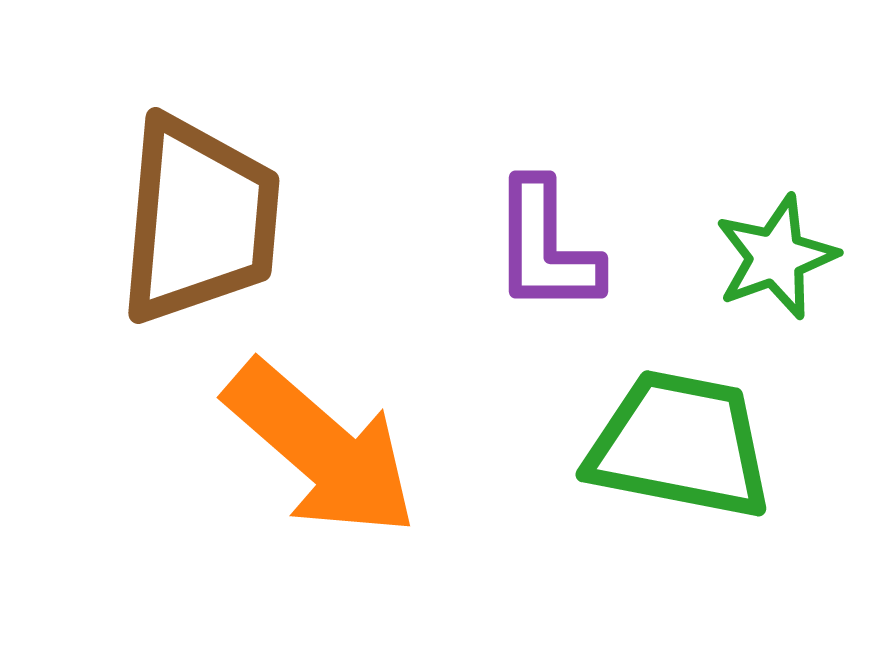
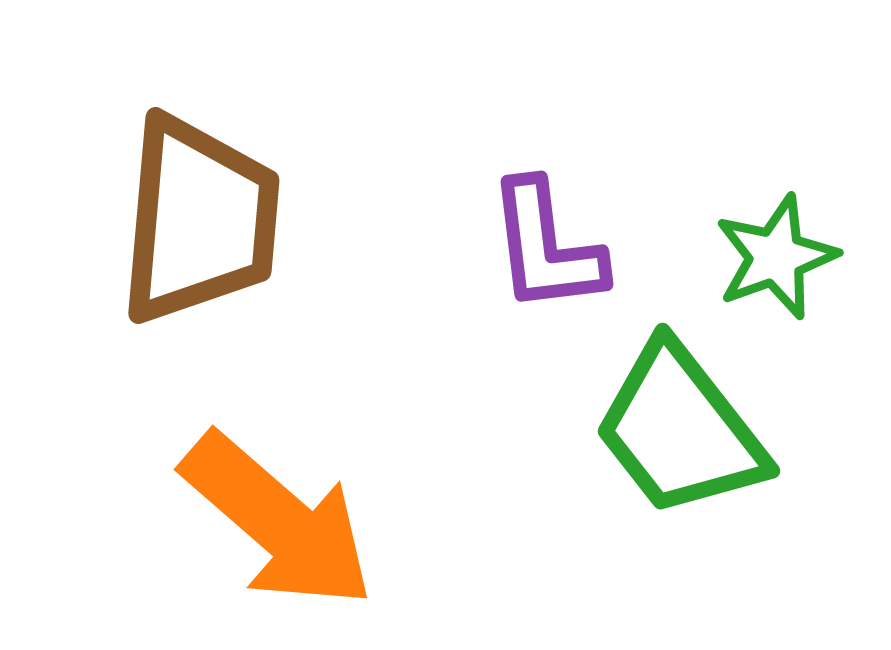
purple L-shape: rotated 7 degrees counterclockwise
green trapezoid: moved 15 px up; rotated 139 degrees counterclockwise
orange arrow: moved 43 px left, 72 px down
